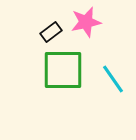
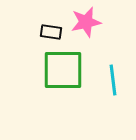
black rectangle: rotated 45 degrees clockwise
cyan line: moved 1 px down; rotated 28 degrees clockwise
